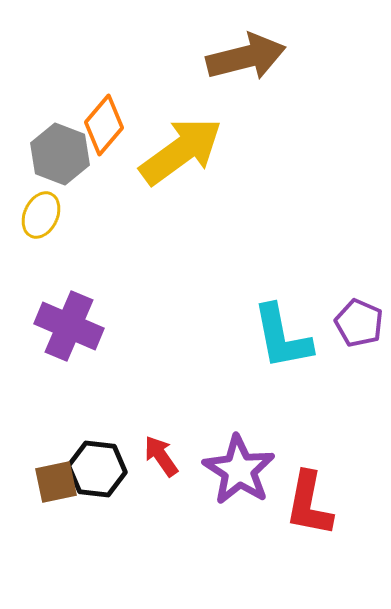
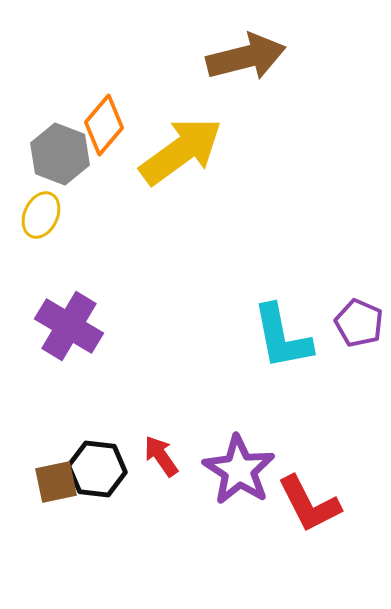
purple cross: rotated 8 degrees clockwise
red L-shape: rotated 38 degrees counterclockwise
